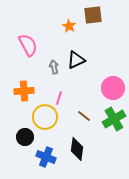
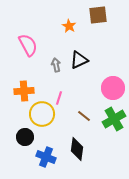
brown square: moved 5 px right
black triangle: moved 3 px right
gray arrow: moved 2 px right, 2 px up
yellow circle: moved 3 px left, 3 px up
